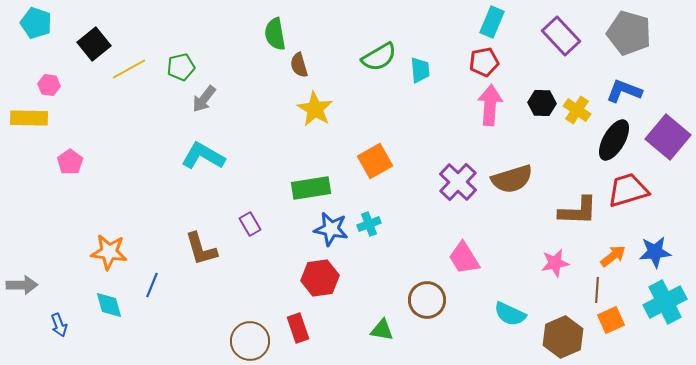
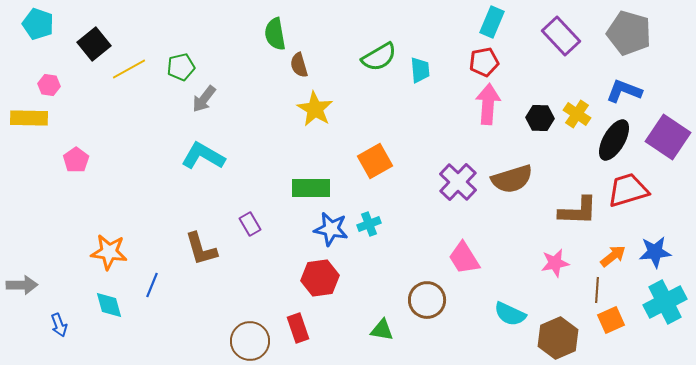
cyan pentagon at (36, 23): moved 2 px right, 1 px down
black hexagon at (542, 103): moved 2 px left, 15 px down
pink arrow at (490, 105): moved 2 px left, 1 px up
yellow cross at (577, 110): moved 4 px down
purple square at (668, 137): rotated 6 degrees counterclockwise
pink pentagon at (70, 162): moved 6 px right, 2 px up
green rectangle at (311, 188): rotated 9 degrees clockwise
brown hexagon at (563, 337): moved 5 px left, 1 px down
